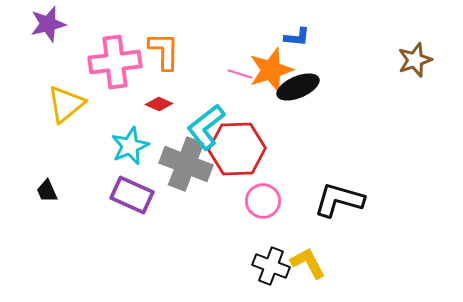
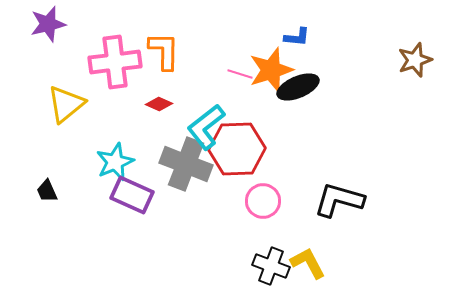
cyan star: moved 15 px left, 16 px down
